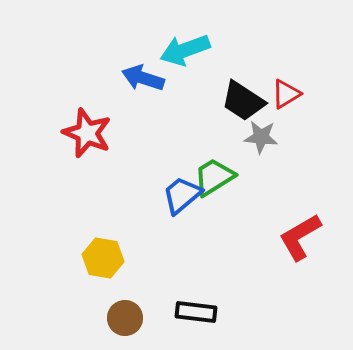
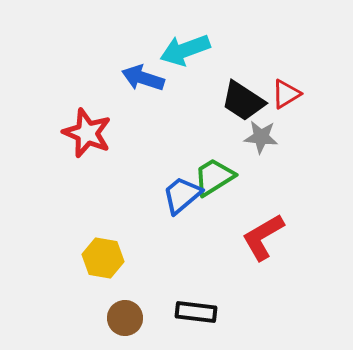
red L-shape: moved 37 px left
